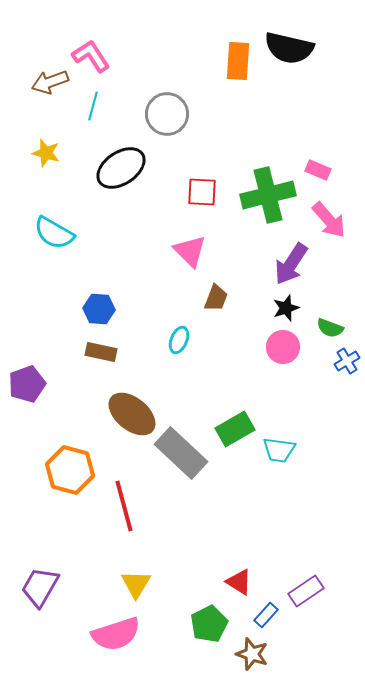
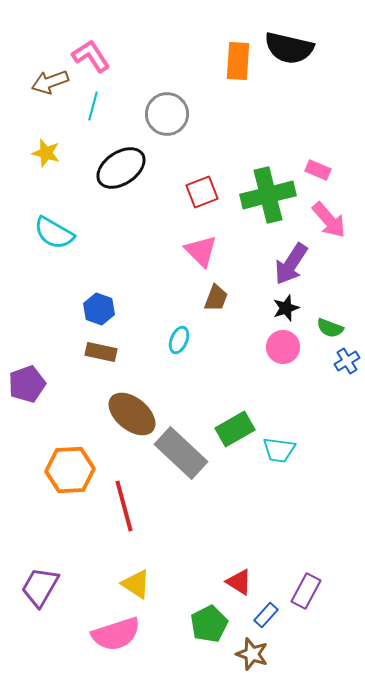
red square: rotated 24 degrees counterclockwise
pink triangle: moved 11 px right
blue hexagon: rotated 16 degrees clockwise
orange hexagon: rotated 18 degrees counterclockwise
yellow triangle: rotated 28 degrees counterclockwise
purple rectangle: rotated 28 degrees counterclockwise
